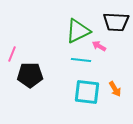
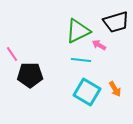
black trapezoid: rotated 20 degrees counterclockwise
pink arrow: moved 1 px up
pink line: rotated 56 degrees counterclockwise
cyan square: rotated 24 degrees clockwise
